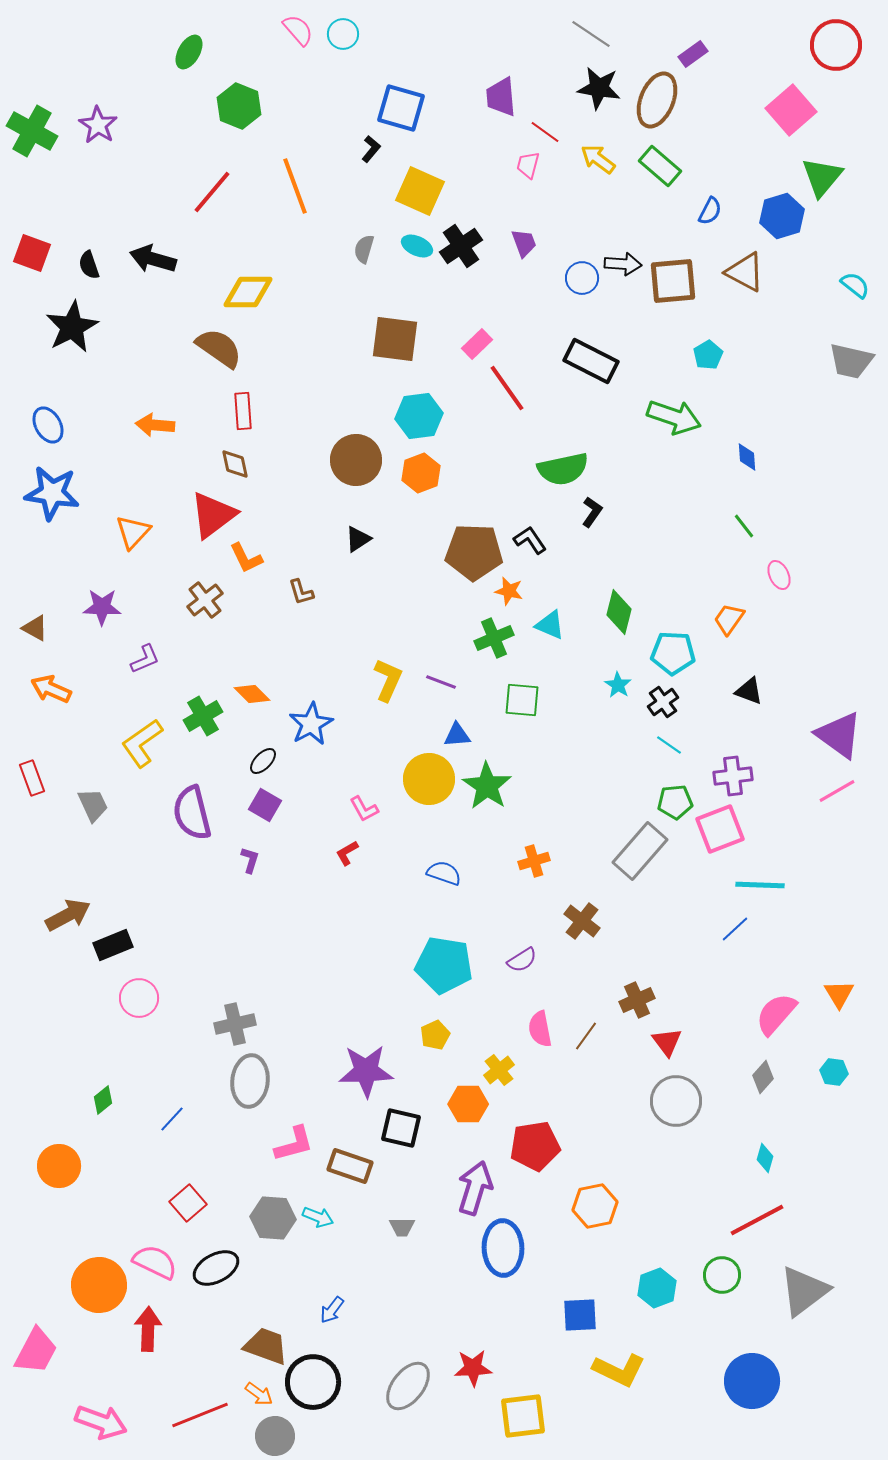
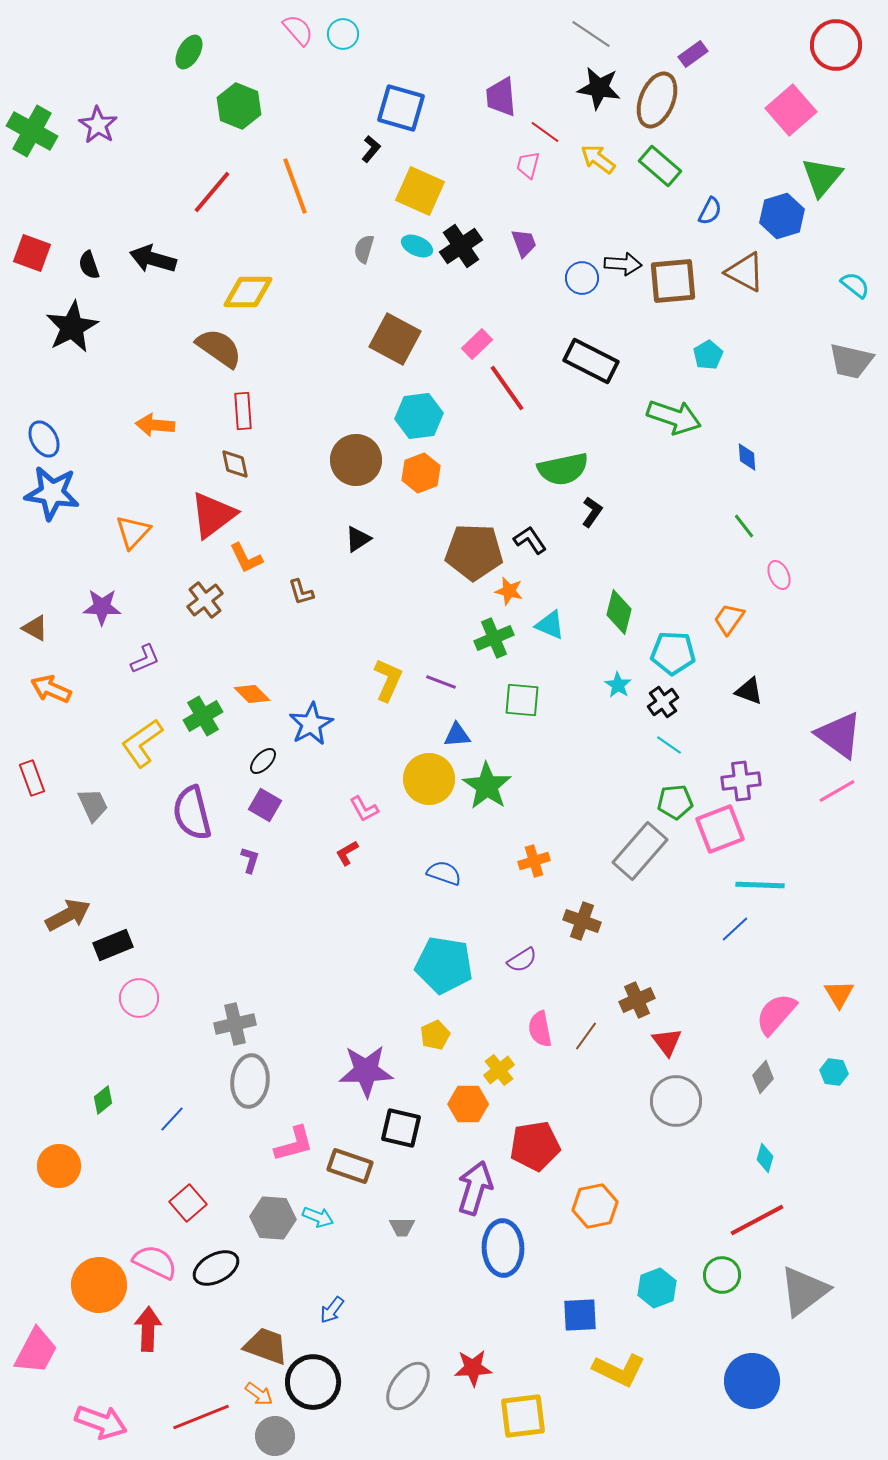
brown square at (395, 339): rotated 21 degrees clockwise
blue ellipse at (48, 425): moved 4 px left, 14 px down
purple cross at (733, 776): moved 8 px right, 5 px down
brown cross at (582, 921): rotated 18 degrees counterclockwise
red line at (200, 1415): moved 1 px right, 2 px down
